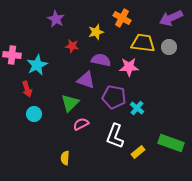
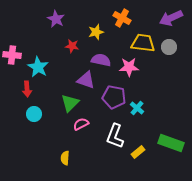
cyan star: moved 1 px right, 2 px down; rotated 15 degrees counterclockwise
red arrow: rotated 14 degrees clockwise
